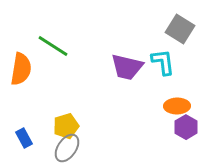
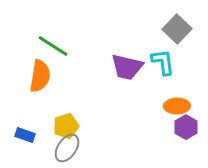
gray square: moved 3 px left; rotated 12 degrees clockwise
orange semicircle: moved 19 px right, 7 px down
blue rectangle: moved 1 px right, 3 px up; rotated 42 degrees counterclockwise
